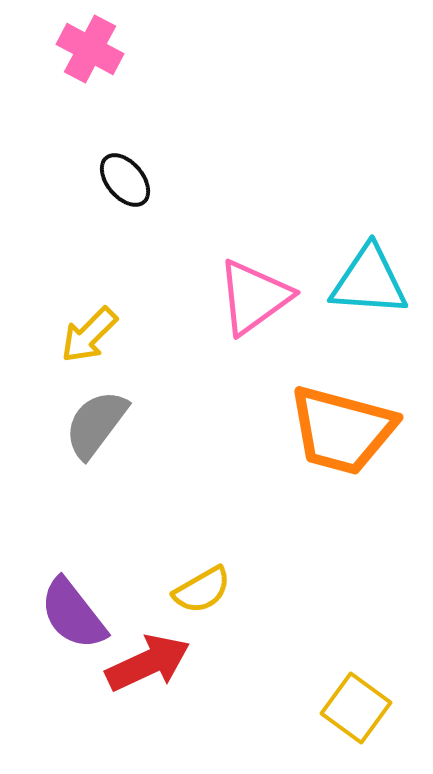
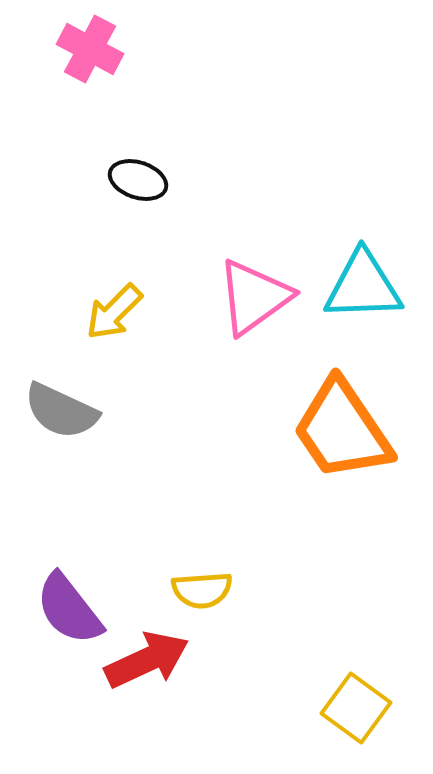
black ellipse: moved 13 px right; rotated 32 degrees counterclockwise
cyan triangle: moved 6 px left, 5 px down; rotated 6 degrees counterclockwise
yellow arrow: moved 25 px right, 23 px up
gray semicircle: moved 35 px left, 13 px up; rotated 102 degrees counterclockwise
orange trapezoid: rotated 41 degrees clockwise
yellow semicircle: rotated 26 degrees clockwise
purple semicircle: moved 4 px left, 5 px up
red arrow: moved 1 px left, 3 px up
